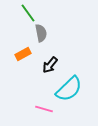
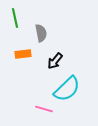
green line: moved 13 px left, 5 px down; rotated 24 degrees clockwise
orange rectangle: rotated 21 degrees clockwise
black arrow: moved 5 px right, 4 px up
cyan semicircle: moved 2 px left
